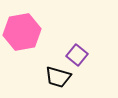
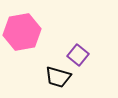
purple square: moved 1 px right
